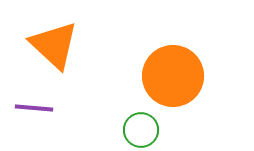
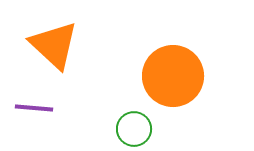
green circle: moved 7 px left, 1 px up
